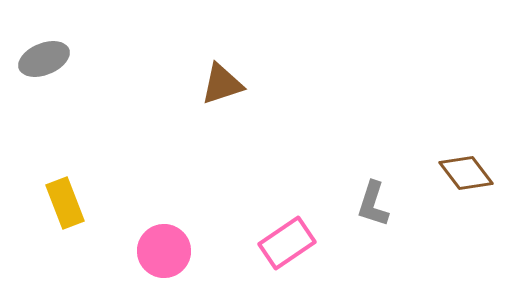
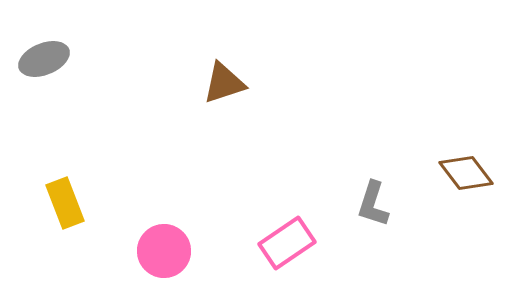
brown triangle: moved 2 px right, 1 px up
